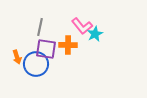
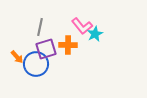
purple square: rotated 25 degrees counterclockwise
orange arrow: rotated 24 degrees counterclockwise
